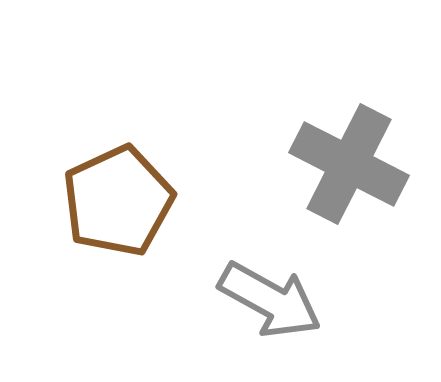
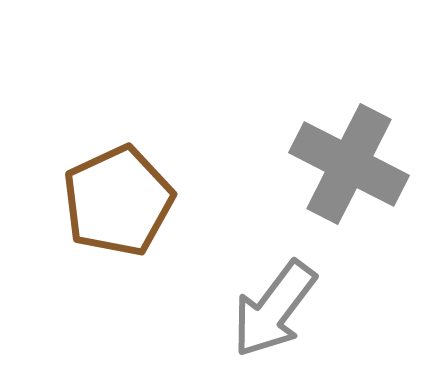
gray arrow: moved 4 px right, 9 px down; rotated 98 degrees clockwise
